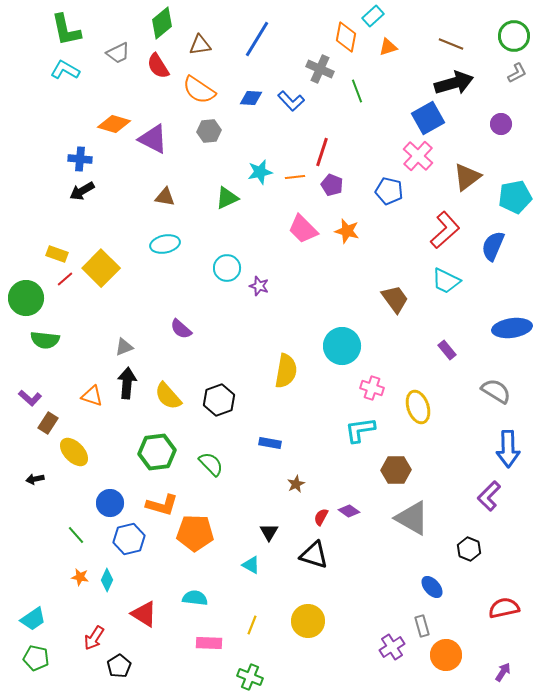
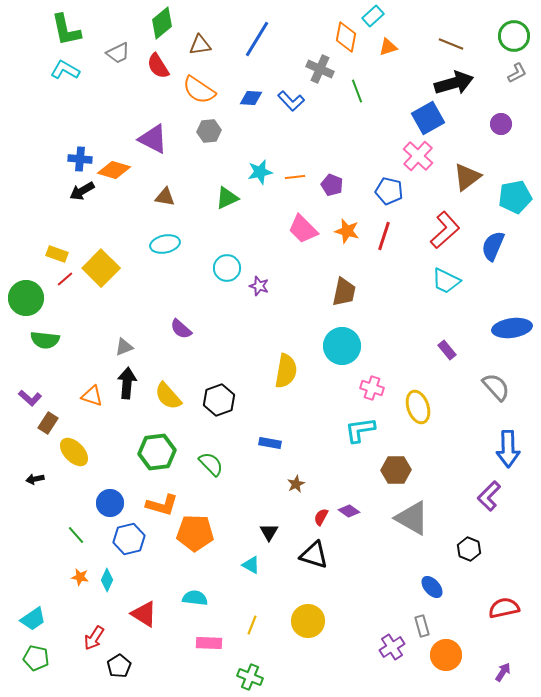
orange diamond at (114, 124): moved 46 px down
red line at (322, 152): moved 62 px right, 84 px down
brown trapezoid at (395, 299): moved 51 px left, 7 px up; rotated 48 degrees clockwise
gray semicircle at (496, 391): moved 4 px up; rotated 16 degrees clockwise
